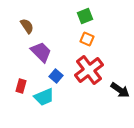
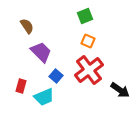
orange square: moved 1 px right, 2 px down
